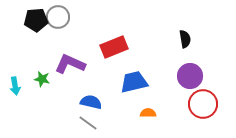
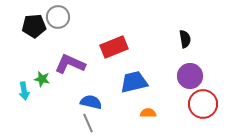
black pentagon: moved 2 px left, 6 px down
cyan arrow: moved 9 px right, 5 px down
gray line: rotated 30 degrees clockwise
